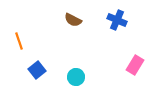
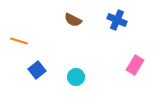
orange line: rotated 54 degrees counterclockwise
